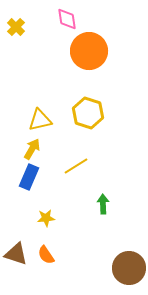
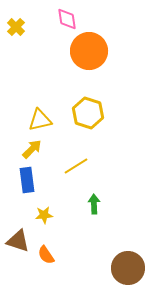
yellow arrow: rotated 15 degrees clockwise
blue rectangle: moved 2 px left, 3 px down; rotated 30 degrees counterclockwise
green arrow: moved 9 px left
yellow star: moved 2 px left, 3 px up
brown triangle: moved 2 px right, 13 px up
brown circle: moved 1 px left
